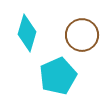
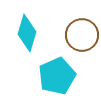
cyan pentagon: moved 1 px left
